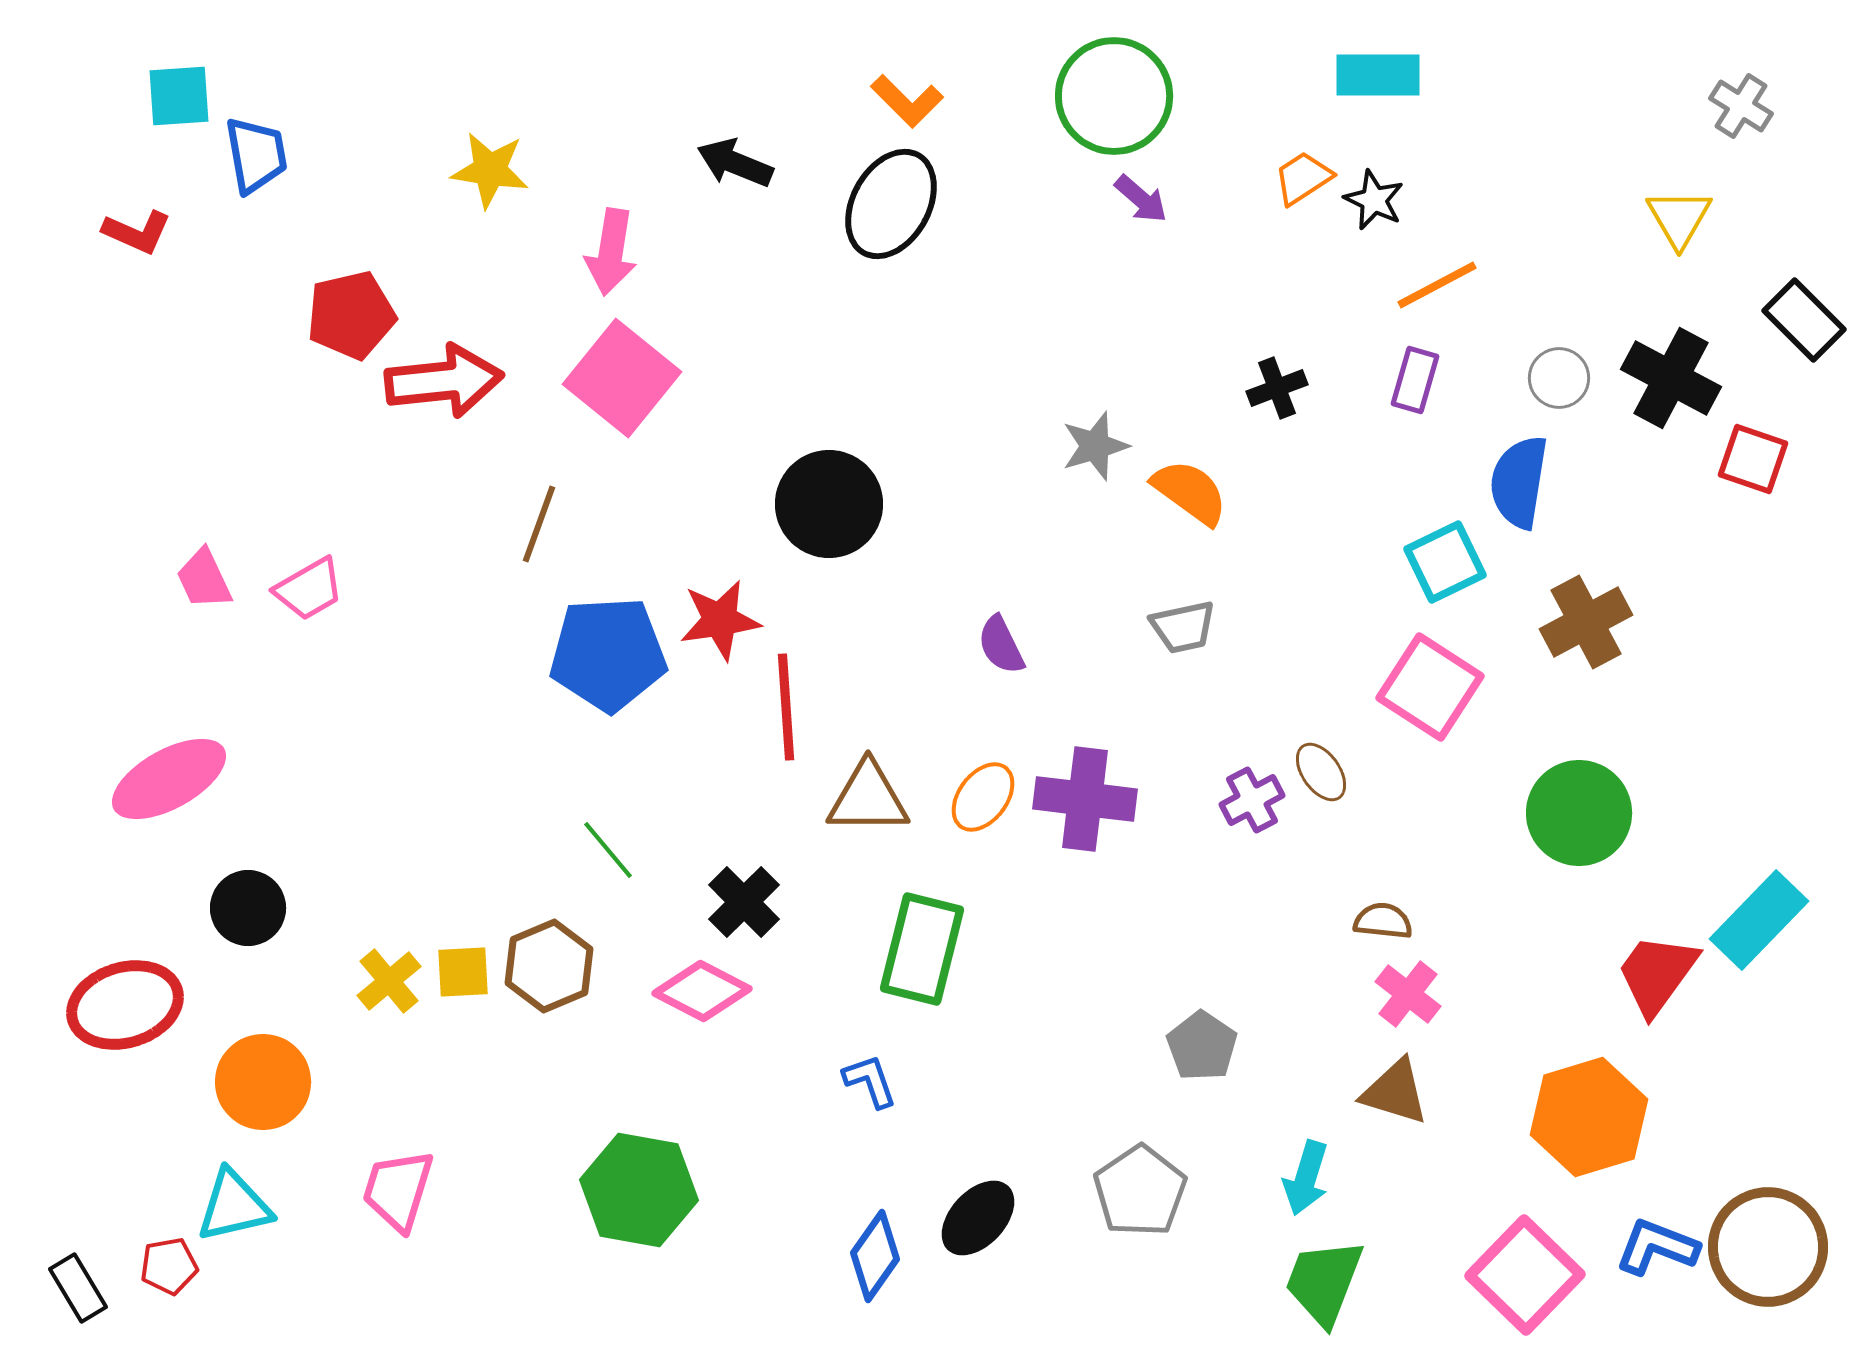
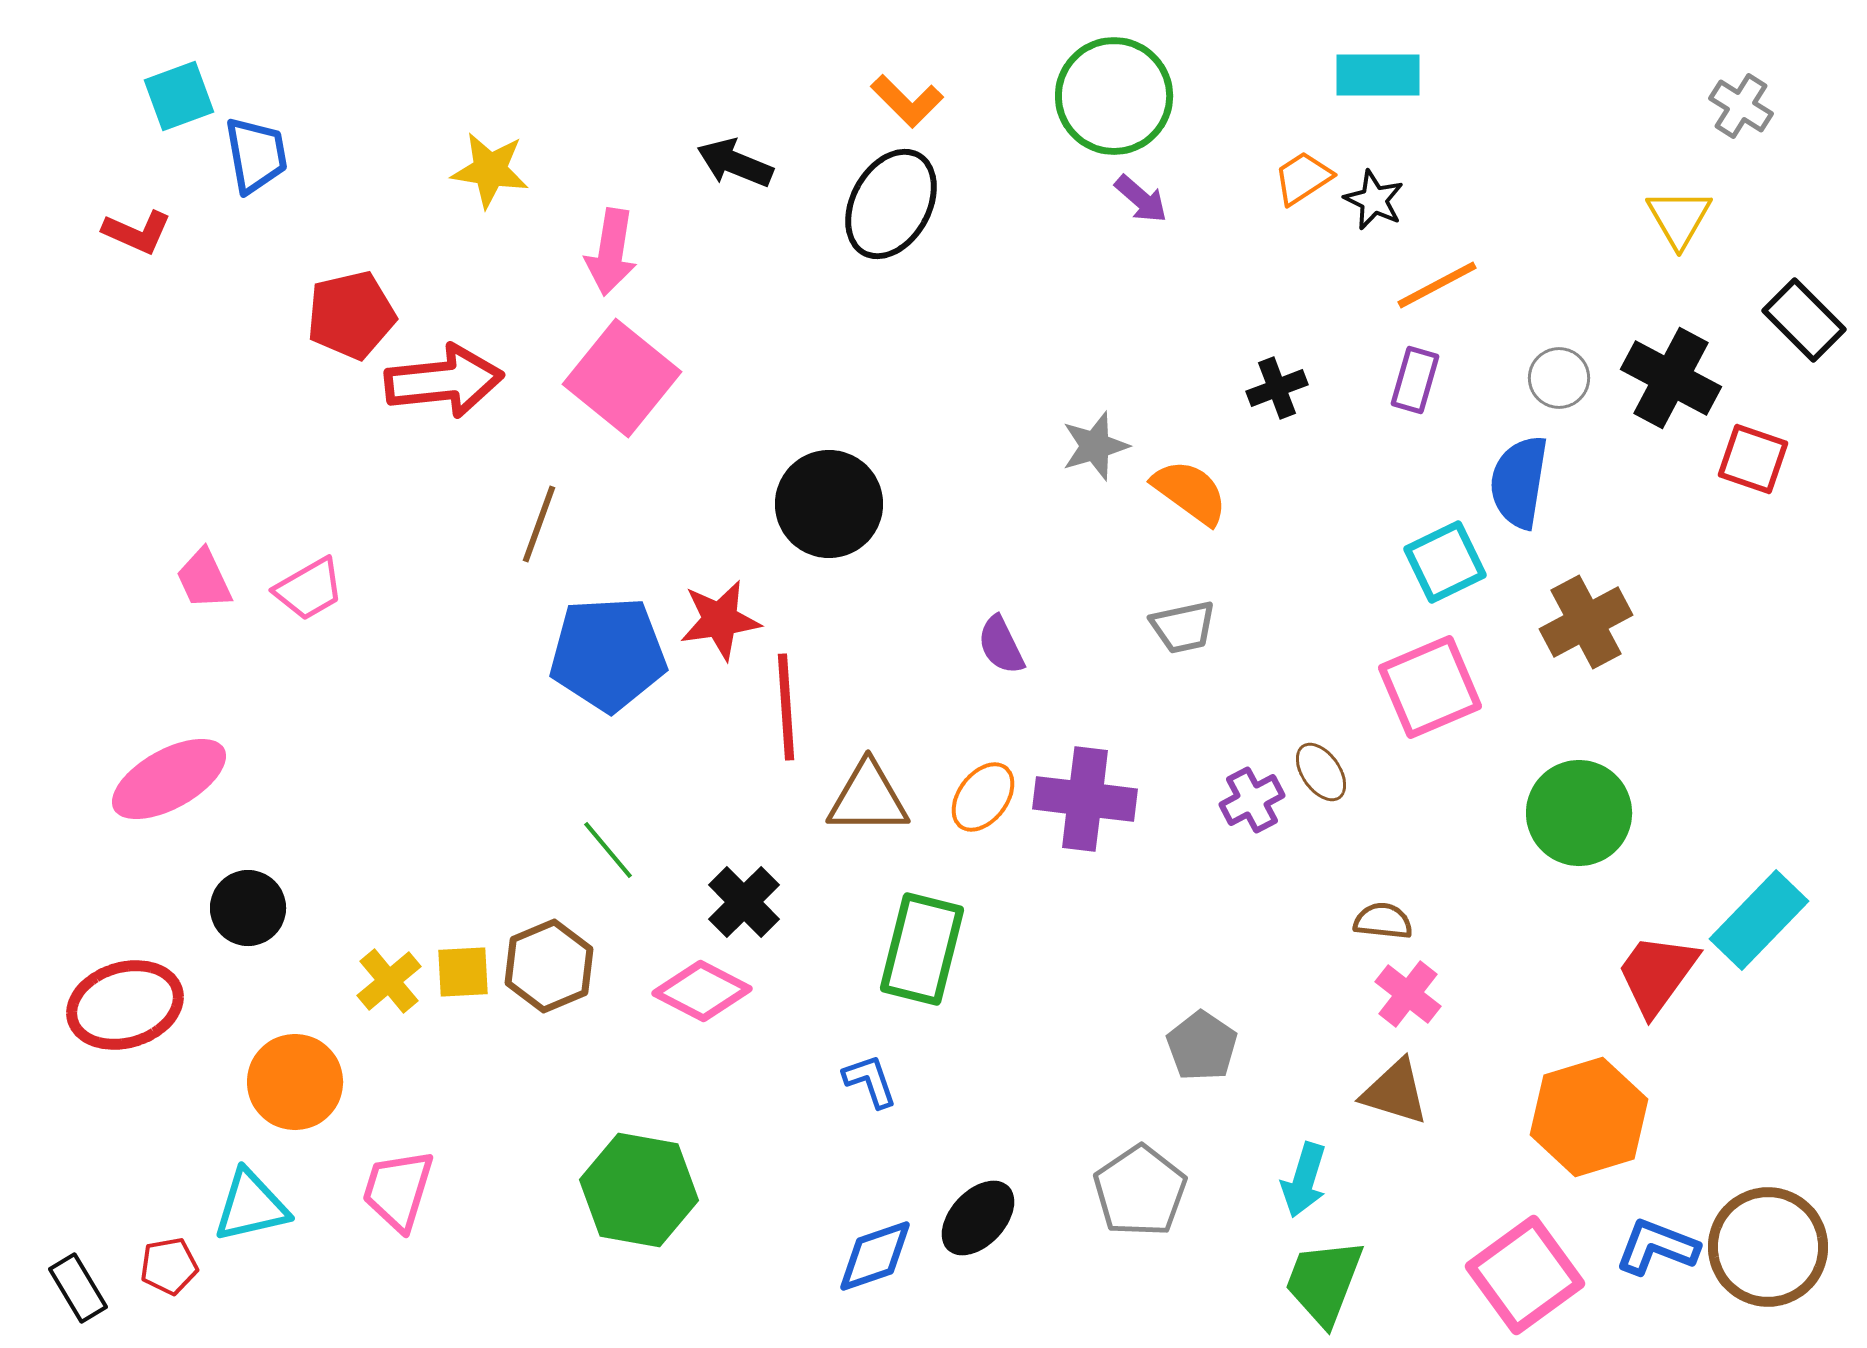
cyan square at (179, 96): rotated 16 degrees counterclockwise
pink square at (1430, 687): rotated 34 degrees clockwise
orange circle at (263, 1082): moved 32 px right
cyan arrow at (1306, 1178): moved 2 px left, 2 px down
cyan triangle at (234, 1206): moved 17 px right
blue diamond at (875, 1256): rotated 36 degrees clockwise
pink square at (1525, 1275): rotated 10 degrees clockwise
